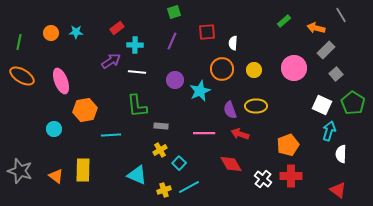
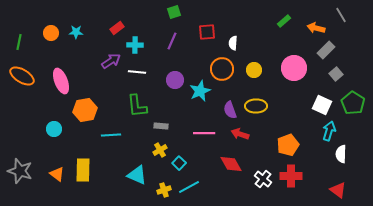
orange triangle at (56, 176): moved 1 px right, 2 px up
